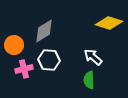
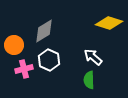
white hexagon: rotated 20 degrees clockwise
